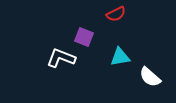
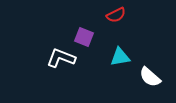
red semicircle: moved 1 px down
